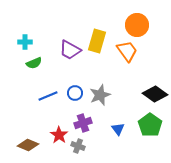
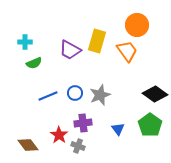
purple cross: rotated 12 degrees clockwise
brown diamond: rotated 30 degrees clockwise
